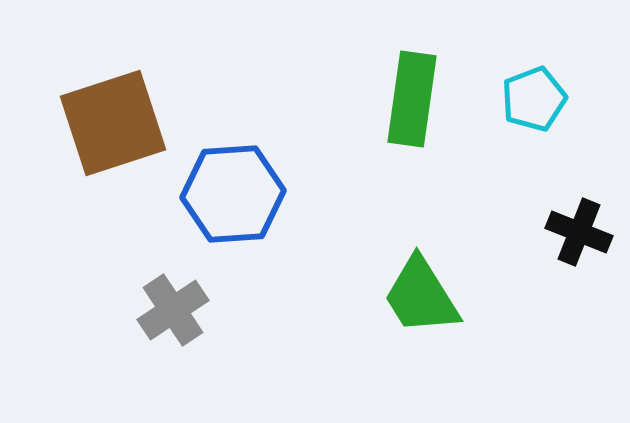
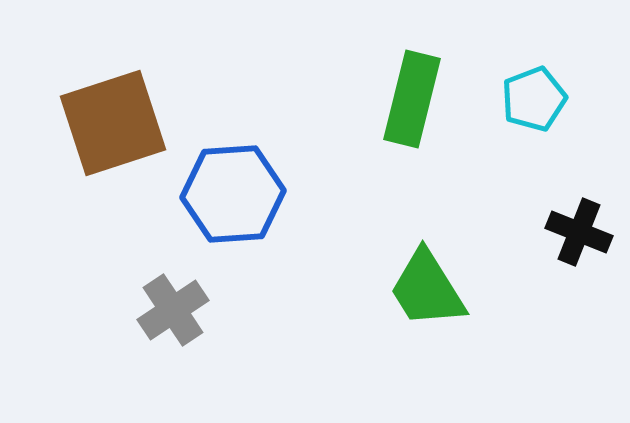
green rectangle: rotated 6 degrees clockwise
green trapezoid: moved 6 px right, 7 px up
